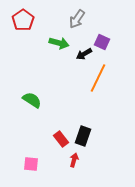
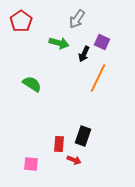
red pentagon: moved 2 px left, 1 px down
black arrow: rotated 35 degrees counterclockwise
green semicircle: moved 16 px up
red rectangle: moved 2 px left, 5 px down; rotated 42 degrees clockwise
red arrow: rotated 96 degrees clockwise
